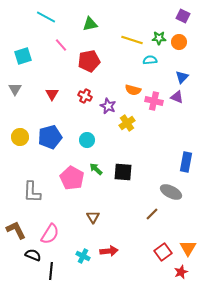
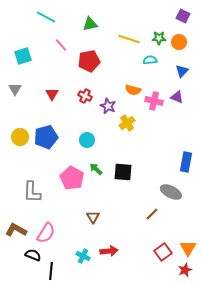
yellow line: moved 3 px left, 1 px up
blue triangle: moved 6 px up
blue pentagon: moved 4 px left
brown L-shape: rotated 35 degrees counterclockwise
pink semicircle: moved 4 px left, 1 px up
red star: moved 4 px right, 2 px up
